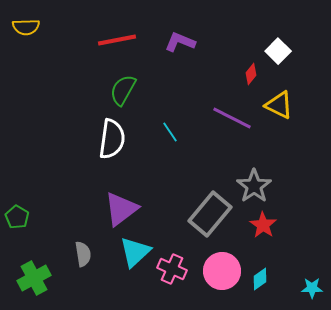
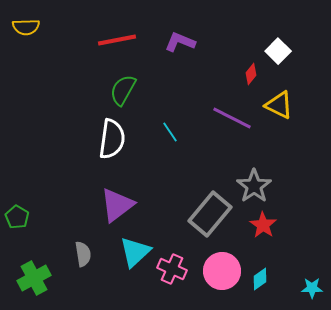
purple triangle: moved 4 px left, 4 px up
